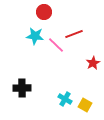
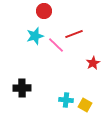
red circle: moved 1 px up
cyan star: rotated 24 degrees counterclockwise
cyan cross: moved 1 px right, 1 px down; rotated 24 degrees counterclockwise
